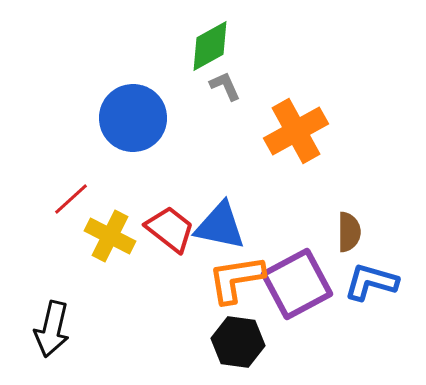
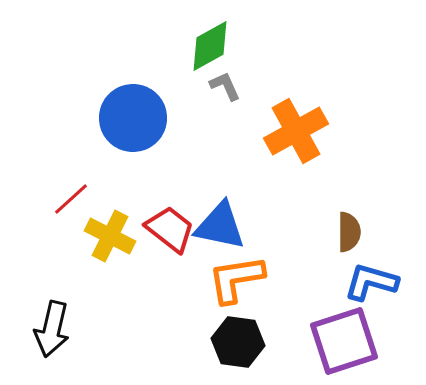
purple square: moved 47 px right, 57 px down; rotated 10 degrees clockwise
